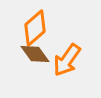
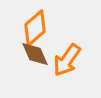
brown diamond: rotated 12 degrees clockwise
